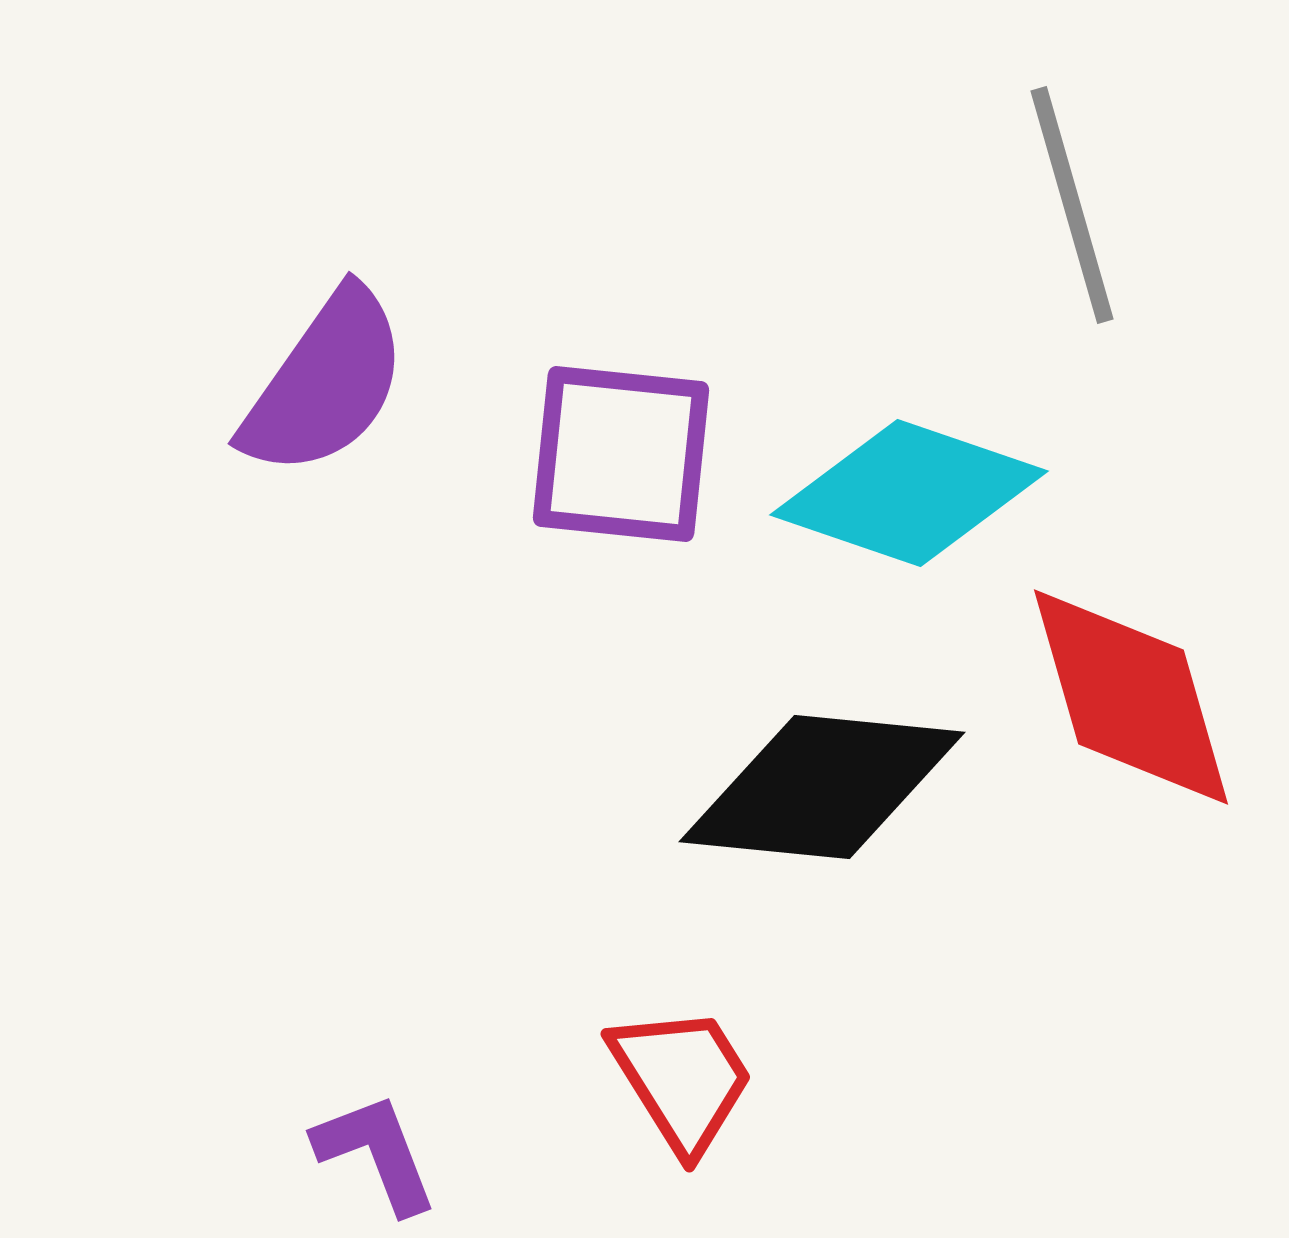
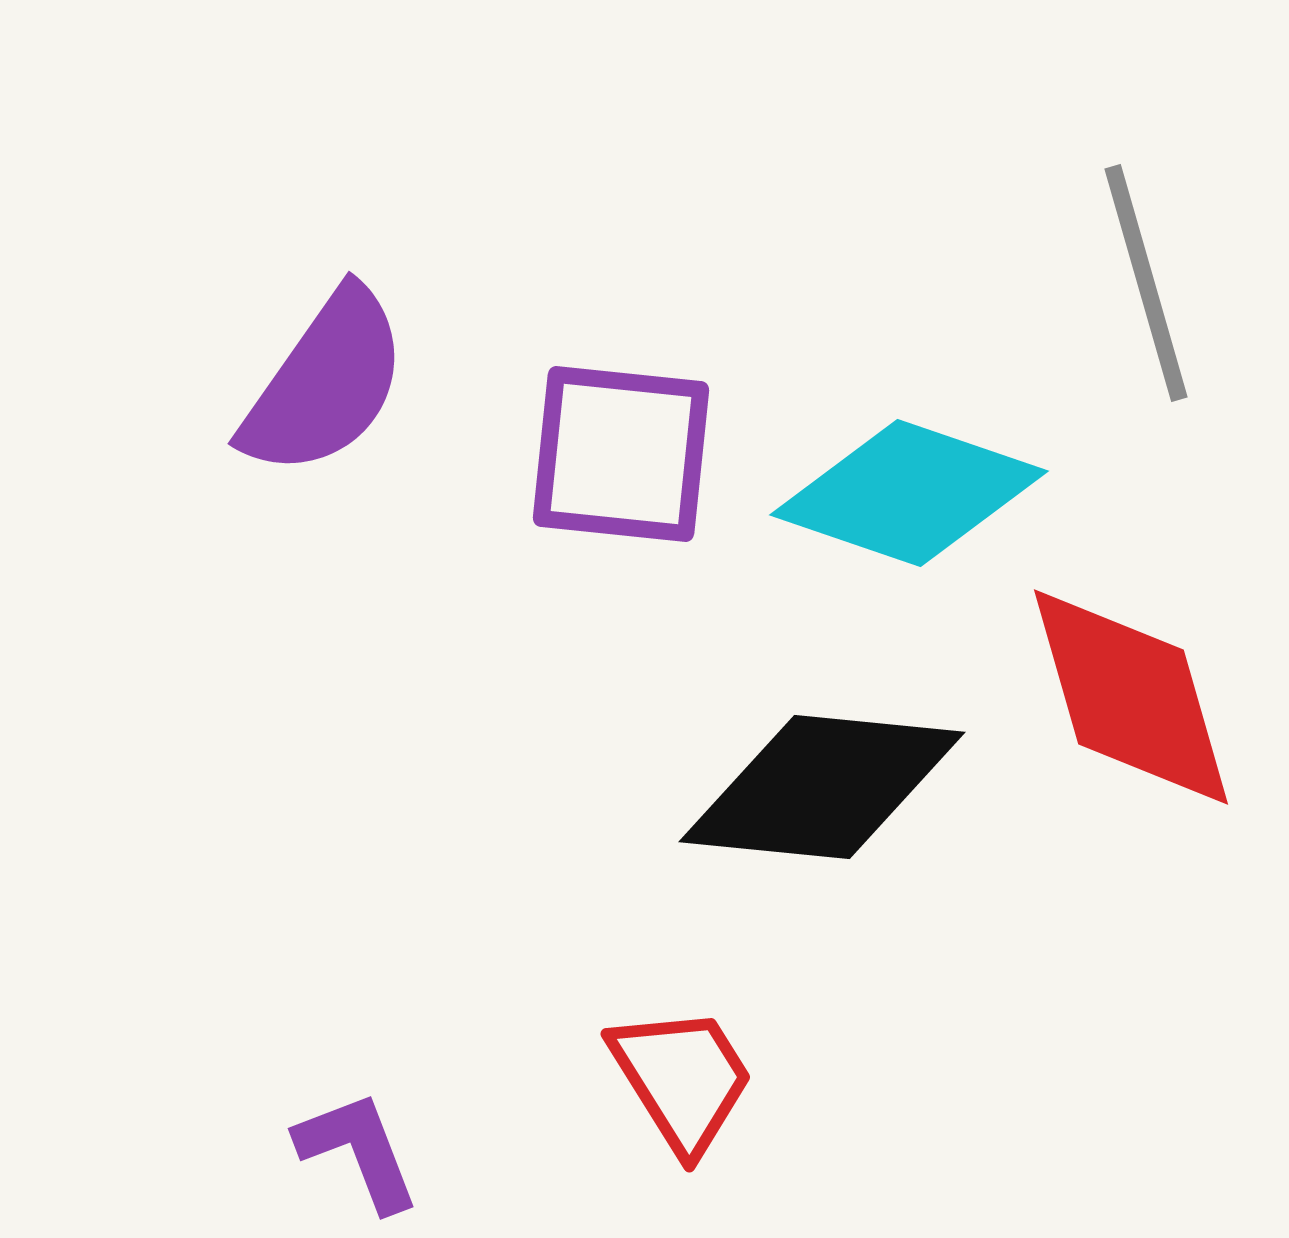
gray line: moved 74 px right, 78 px down
purple L-shape: moved 18 px left, 2 px up
